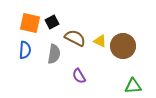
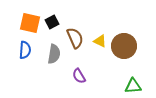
brown semicircle: rotated 40 degrees clockwise
brown circle: moved 1 px right
